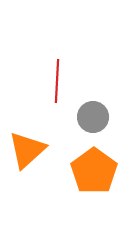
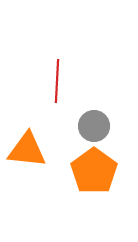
gray circle: moved 1 px right, 9 px down
orange triangle: rotated 48 degrees clockwise
